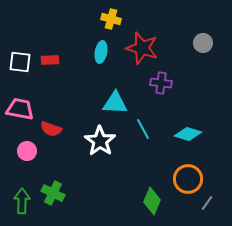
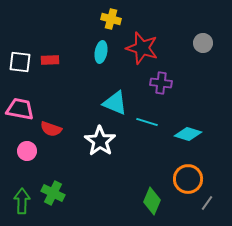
cyan triangle: rotated 20 degrees clockwise
cyan line: moved 4 px right, 7 px up; rotated 45 degrees counterclockwise
